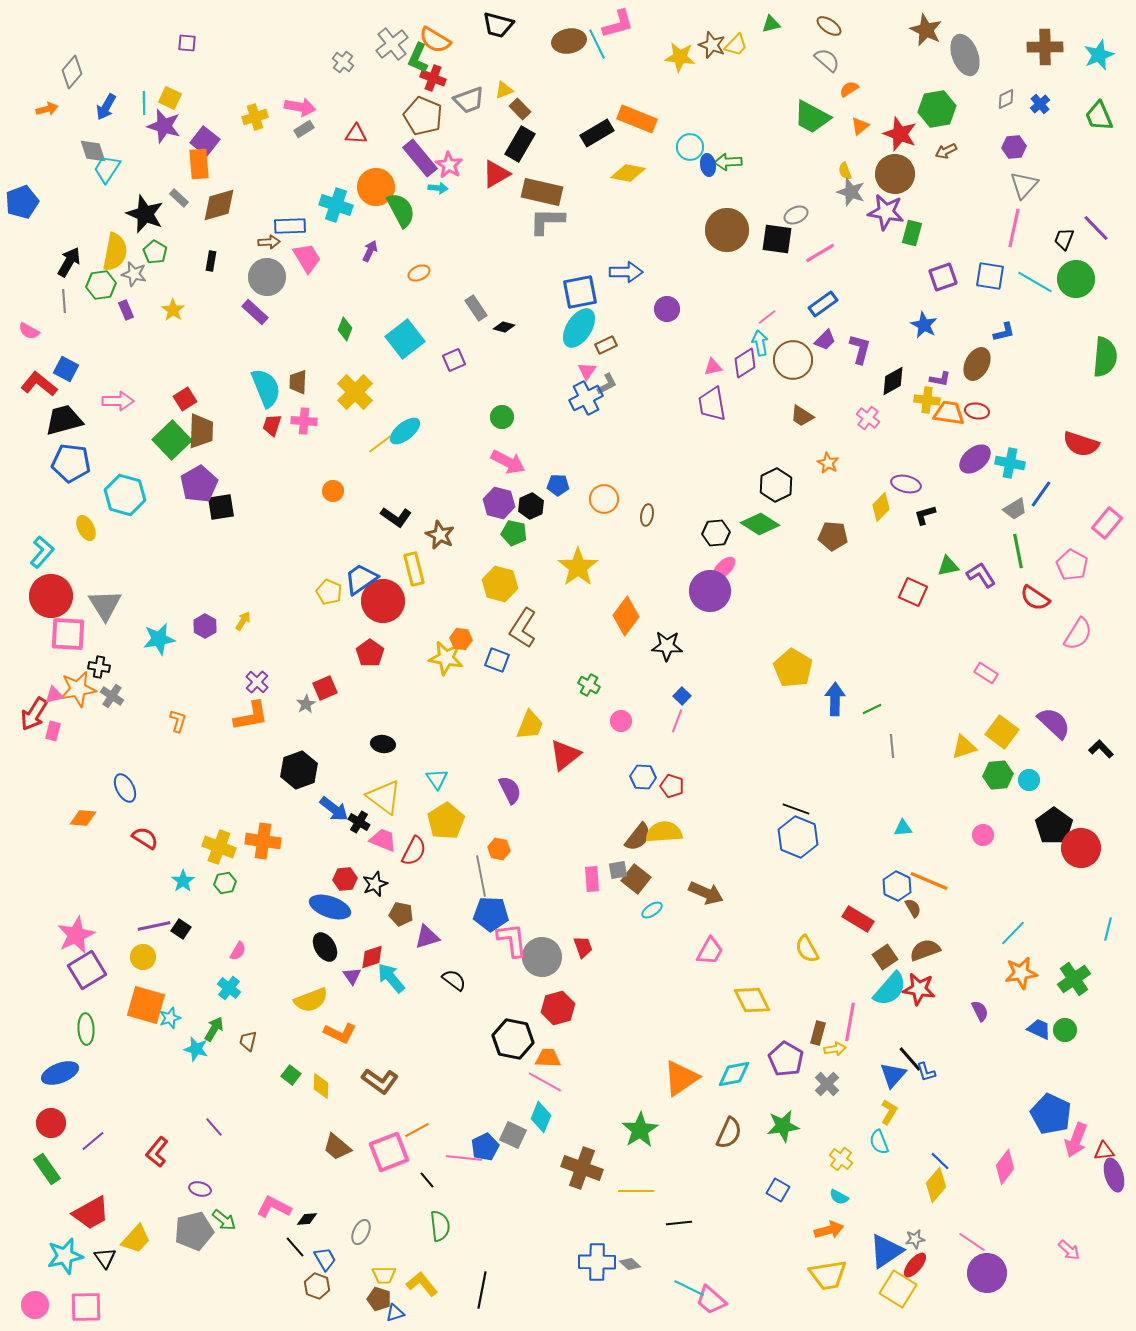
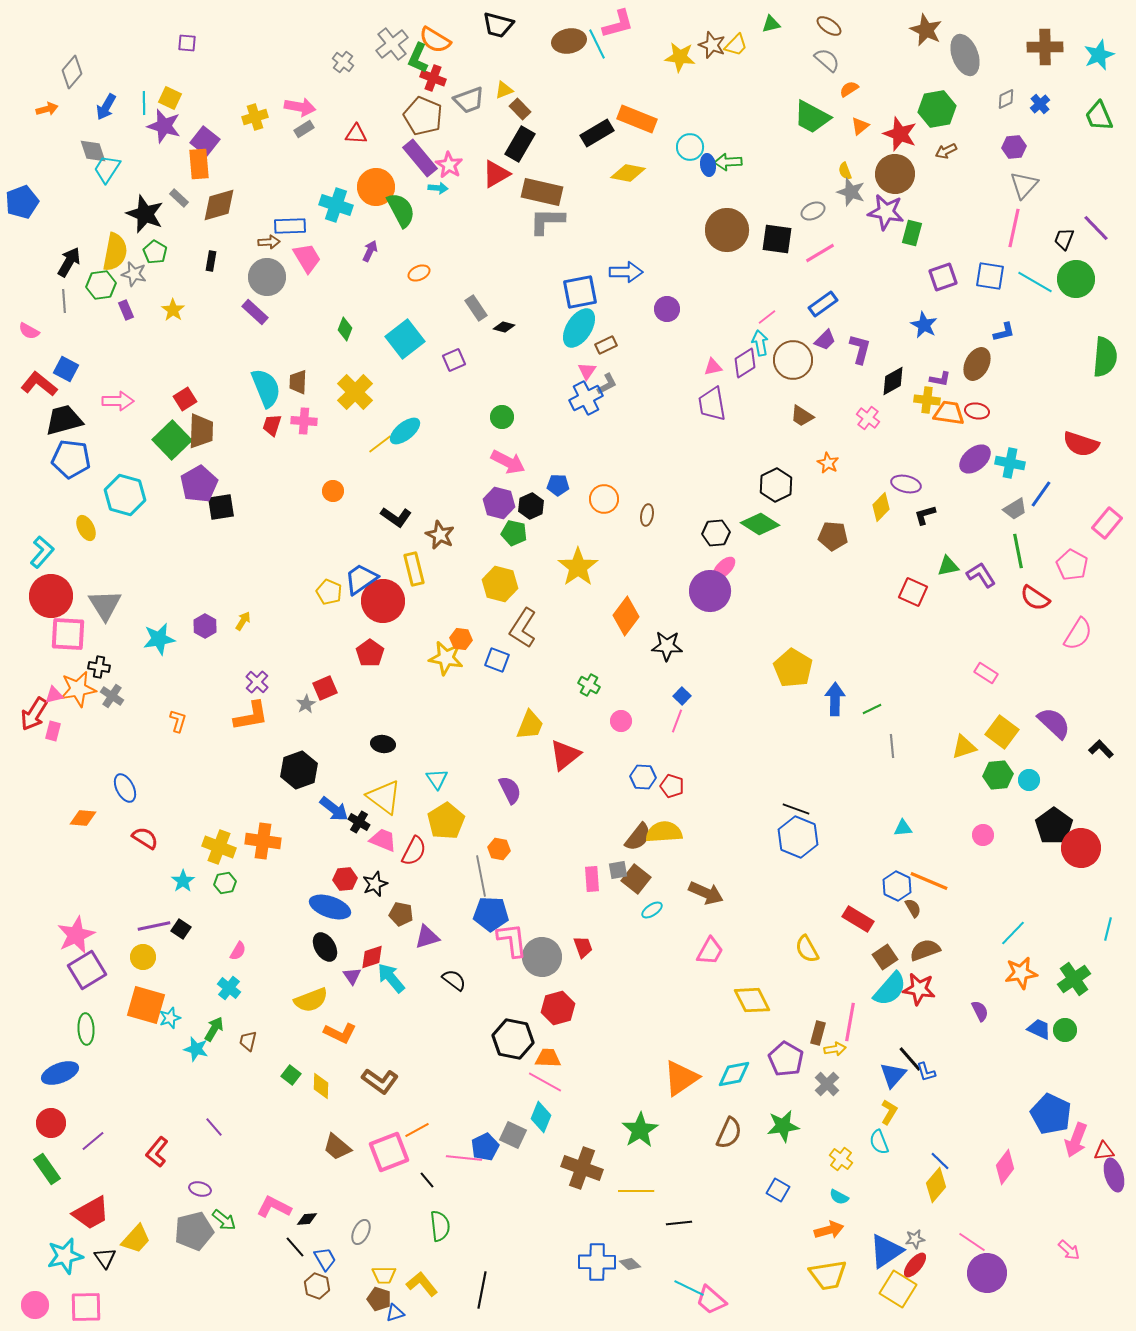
gray ellipse at (796, 215): moved 17 px right, 4 px up
blue pentagon at (71, 463): moved 4 px up
